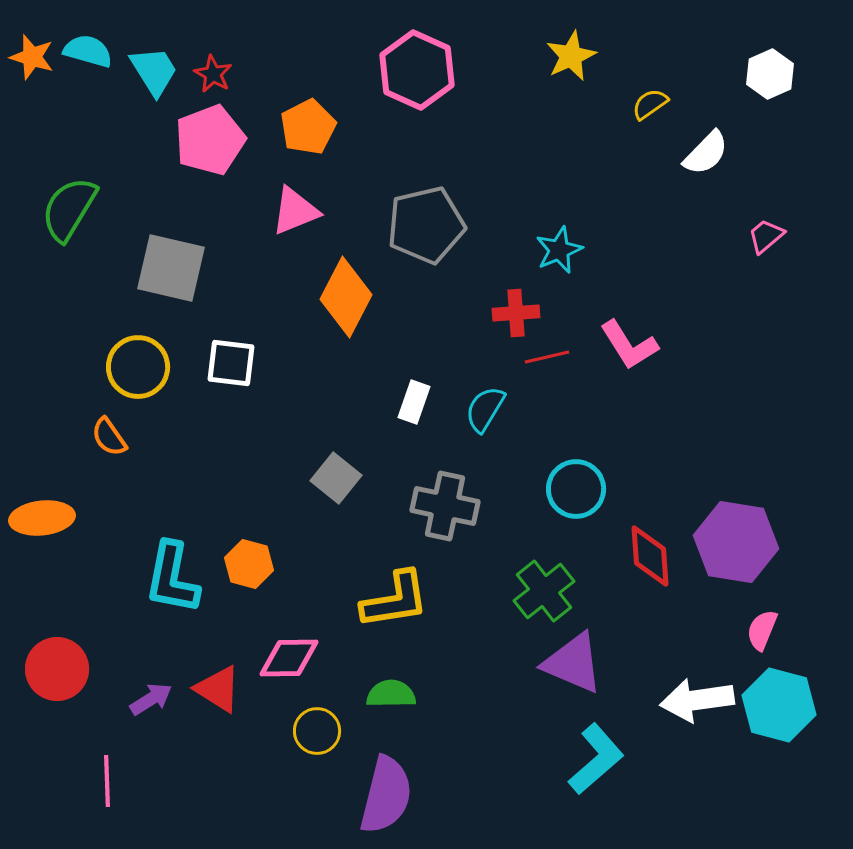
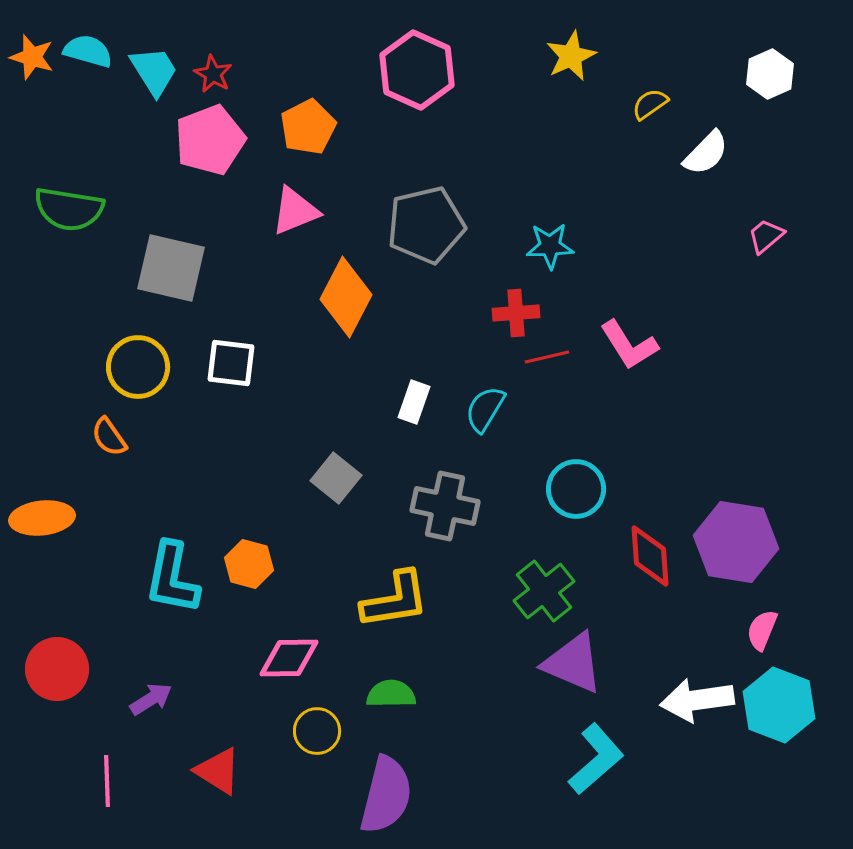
green semicircle at (69, 209): rotated 112 degrees counterclockwise
cyan star at (559, 250): moved 9 px left, 4 px up; rotated 21 degrees clockwise
red triangle at (218, 689): moved 82 px down
cyan hexagon at (779, 705): rotated 6 degrees clockwise
